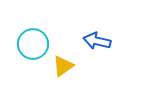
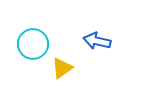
yellow triangle: moved 1 px left, 2 px down
